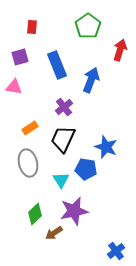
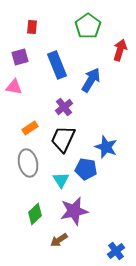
blue arrow: rotated 10 degrees clockwise
brown arrow: moved 5 px right, 7 px down
